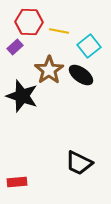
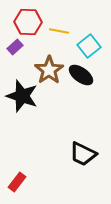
red hexagon: moved 1 px left
black trapezoid: moved 4 px right, 9 px up
red rectangle: rotated 48 degrees counterclockwise
